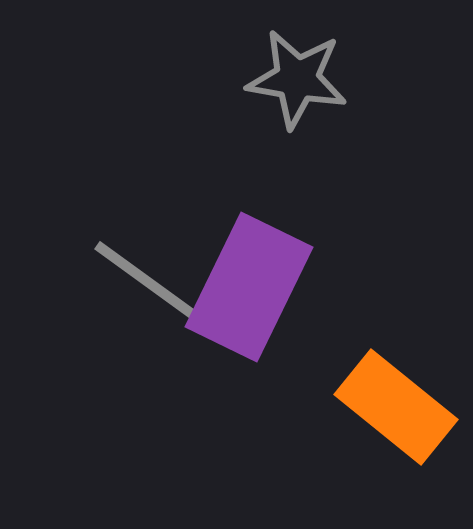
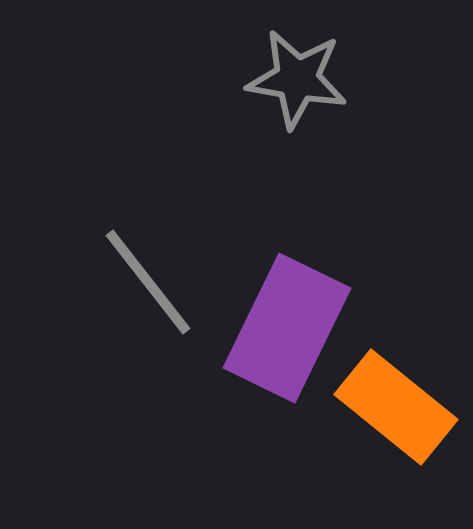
gray line: rotated 16 degrees clockwise
purple rectangle: moved 38 px right, 41 px down
